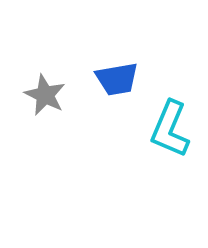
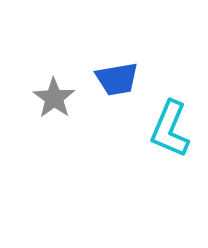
gray star: moved 9 px right, 3 px down; rotated 9 degrees clockwise
